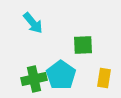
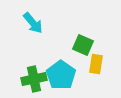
green square: rotated 25 degrees clockwise
yellow rectangle: moved 8 px left, 14 px up
